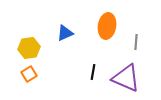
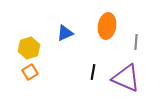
yellow hexagon: rotated 10 degrees counterclockwise
orange square: moved 1 px right, 2 px up
